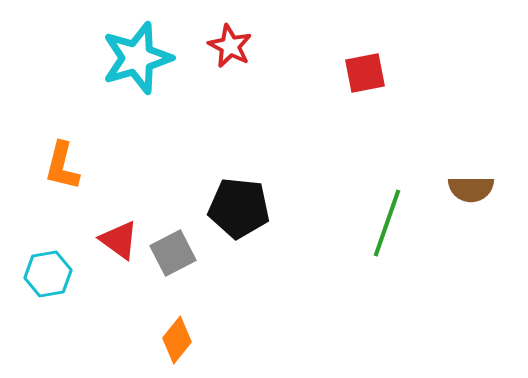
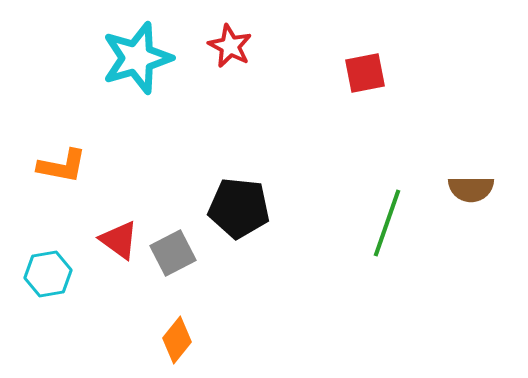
orange L-shape: rotated 93 degrees counterclockwise
